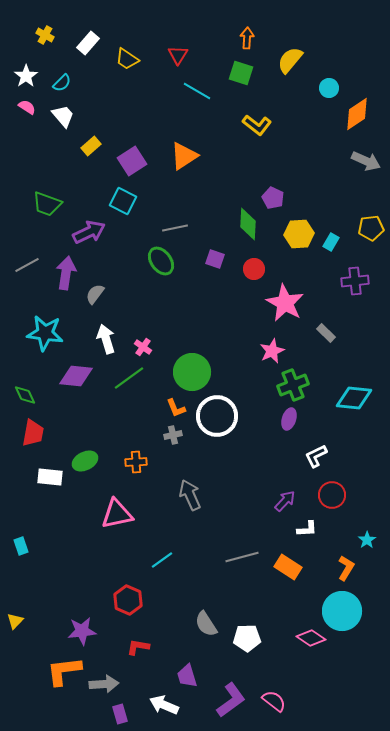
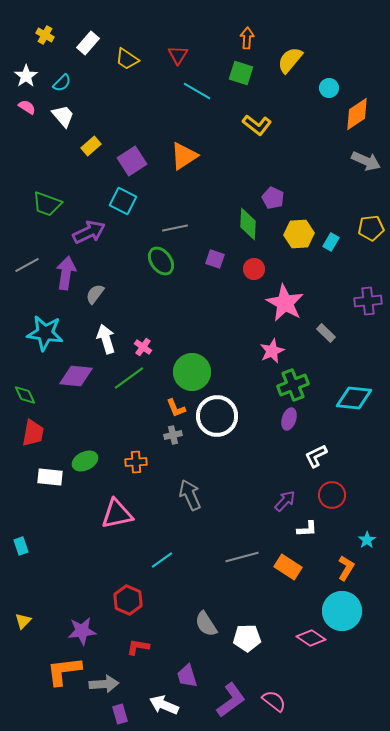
purple cross at (355, 281): moved 13 px right, 20 px down
yellow triangle at (15, 621): moved 8 px right
